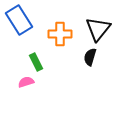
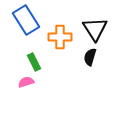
blue rectangle: moved 7 px right
black triangle: moved 3 px left; rotated 12 degrees counterclockwise
orange cross: moved 3 px down
green rectangle: moved 2 px left
